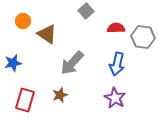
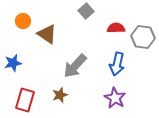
gray arrow: moved 3 px right, 3 px down
